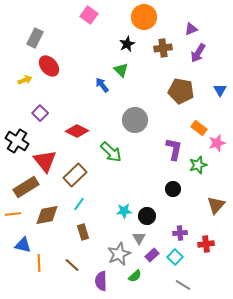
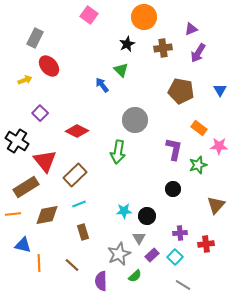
pink star at (217, 143): moved 2 px right, 3 px down; rotated 18 degrees clockwise
green arrow at (111, 152): moved 7 px right; rotated 55 degrees clockwise
cyan line at (79, 204): rotated 32 degrees clockwise
